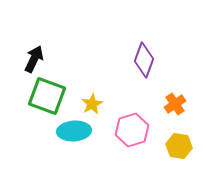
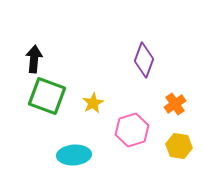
black arrow: rotated 20 degrees counterclockwise
yellow star: moved 1 px right, 1 px up
cyan ellipse: moved 24 px down
